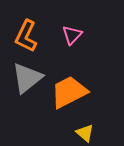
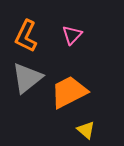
yellow triangle: moved 1 px right, 3 px up
